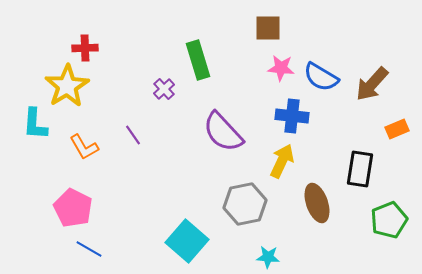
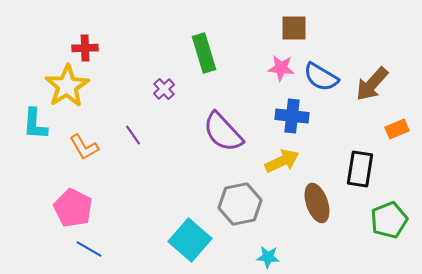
brown square: moved 26 px right
green rectangle: moved 6 px right, 7 px up
yellow arrow: rotated 40 degrees clockwise
gray hexagon: moved 5 px left
cyan square: moved 3 px right, 1 px up
